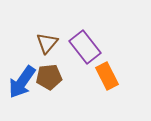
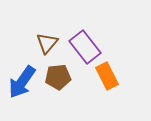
brown pentagon: moved 9 px right
